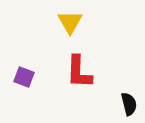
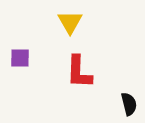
purple square: moved 4 px left, 19 px up; rotated 20 degrees counterclockwise
